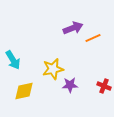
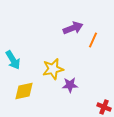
orange line: moved 2 px down; rotated 42 degrees counterclockwise
red cross: moved 21 px down
